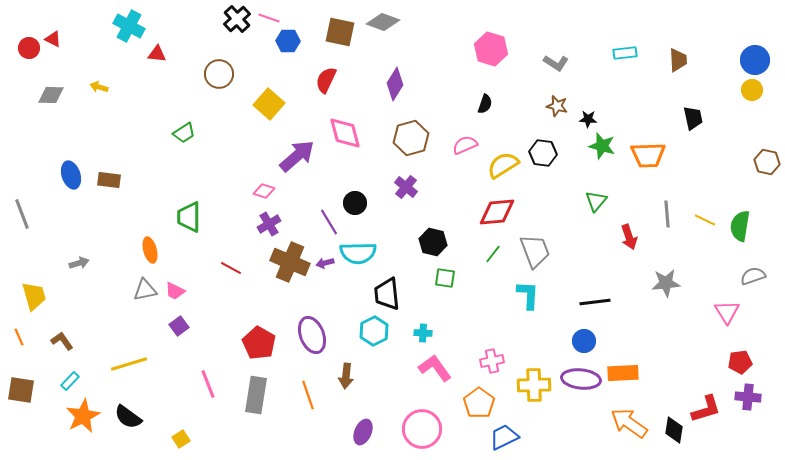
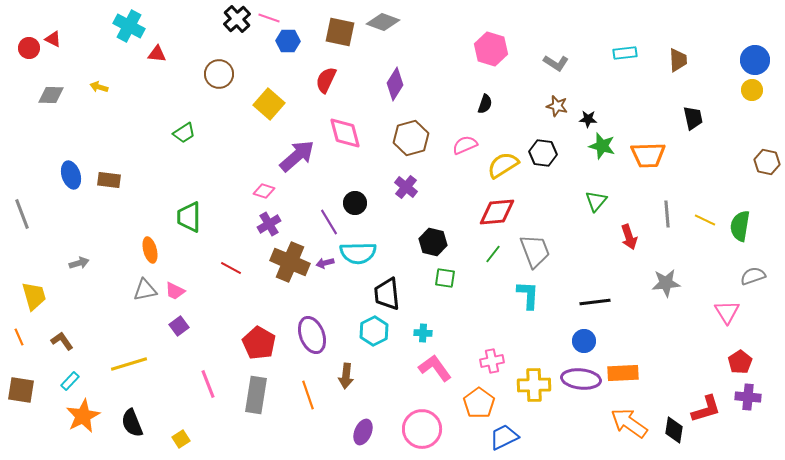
red pentagon at (740, 362): rotated 25 degrees counterclockwise
black semicircle at (128, 417): moved 4 px right, 6 px down; rotated 32 degrees clockwise
